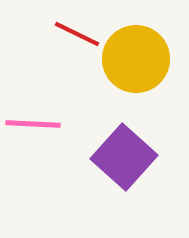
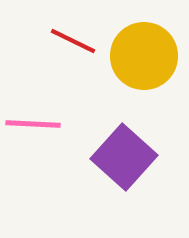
red line: moved 4 px left, 7 px down
yellow circle: moved 8 px right, 3 px up
